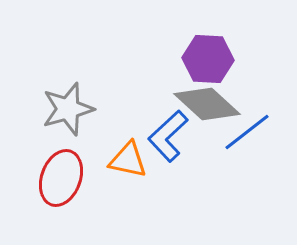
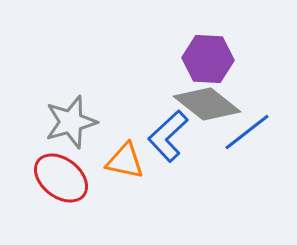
gray diamond: rotated 4 degrees counterclockwise
gray star: moved 3 px right, 13 px down
orange triangle: moved 3 px left, 1 px down
red ellipse: rotated 72 degrees counterclockwise
